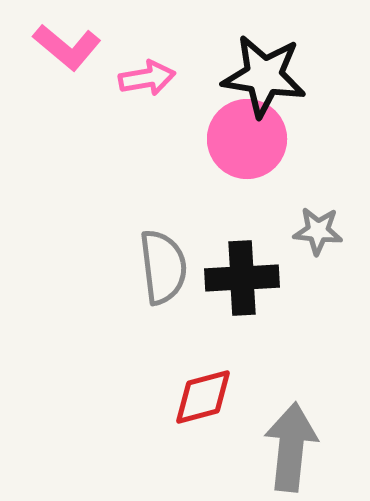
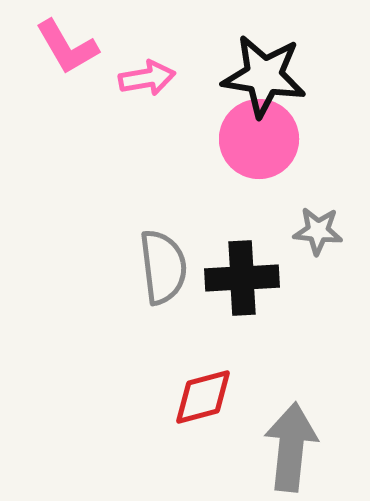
pink L-shape: rotated 20 degrees clockwise
pink circle: moved 12 px right
